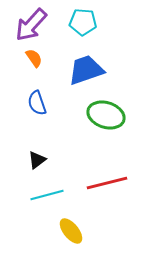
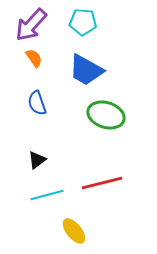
blue trapezoid: rotated 132 degrees counterclockwise
red line: moved 5 px left
yellow ellipse: moved 3 px right
